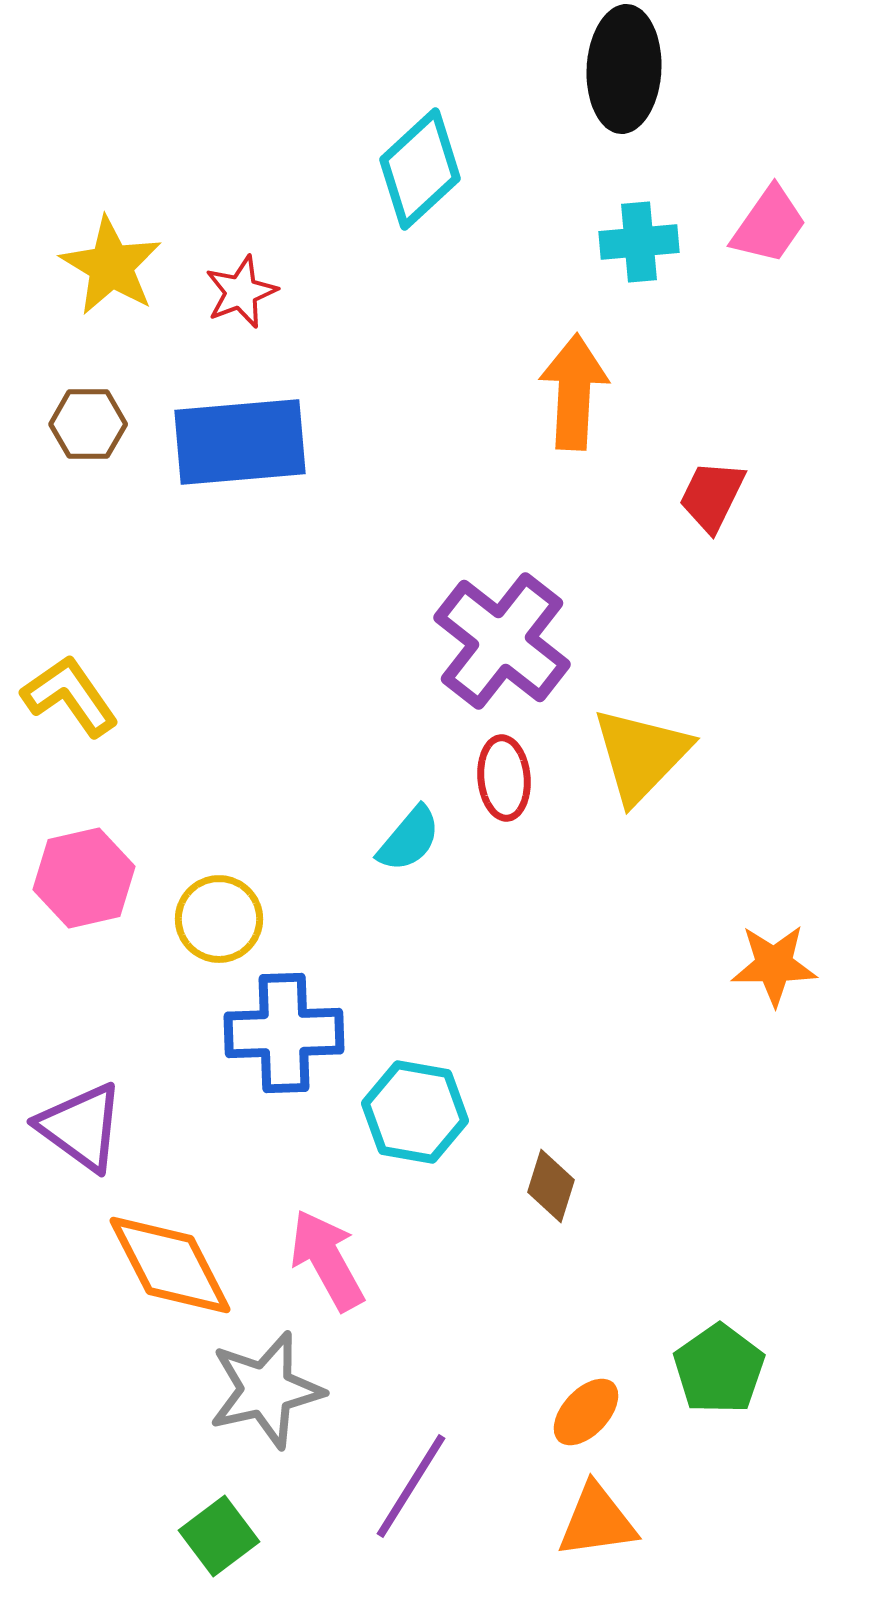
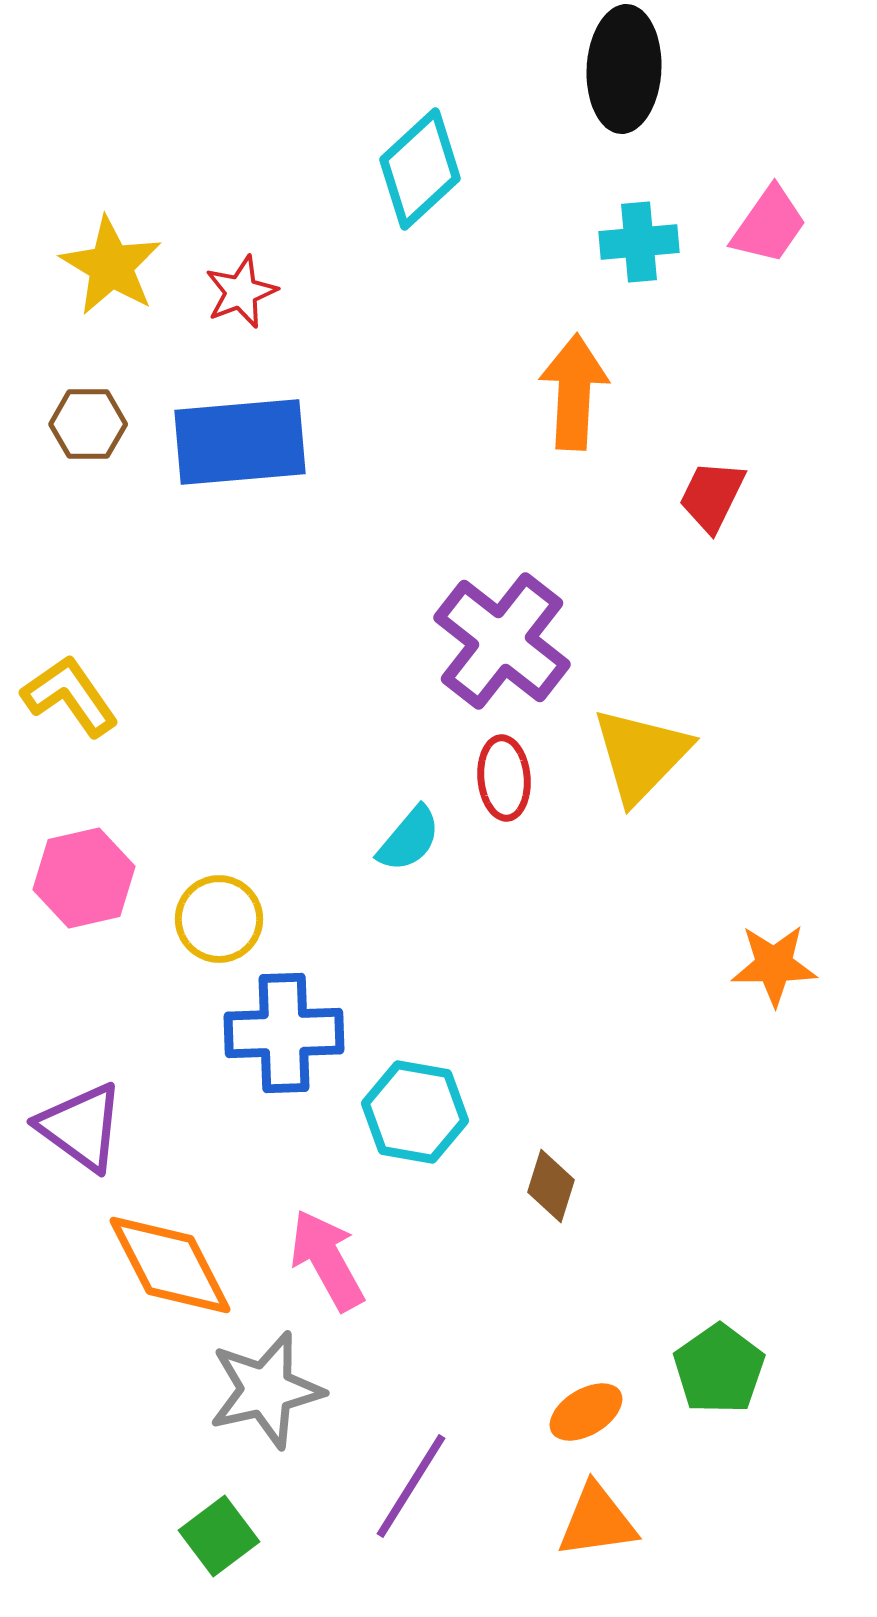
orange ellipse: rotated 16 degrees clockwise
